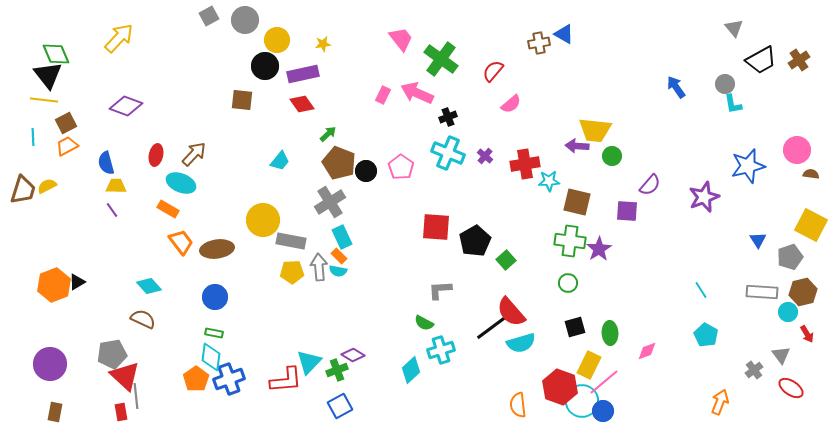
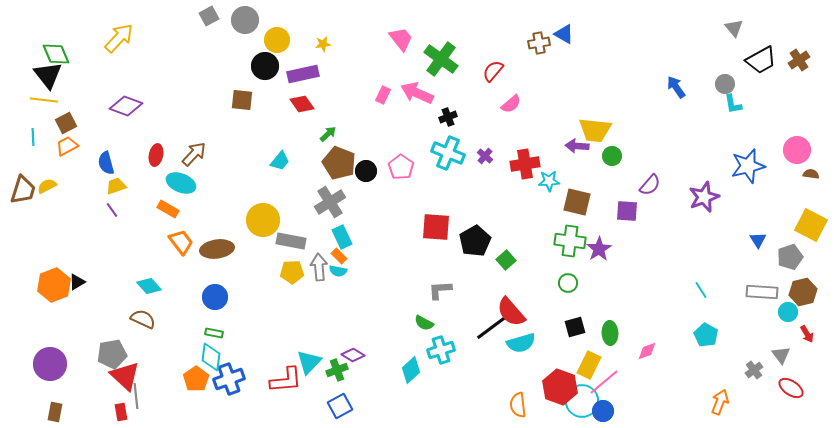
yellow trapezoid at (116, 186): rotated 20 degrees counterclockwise
